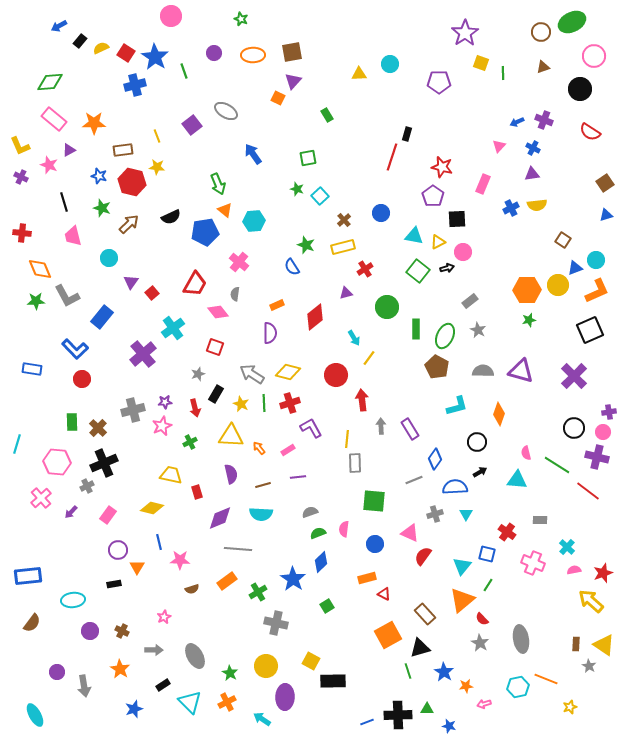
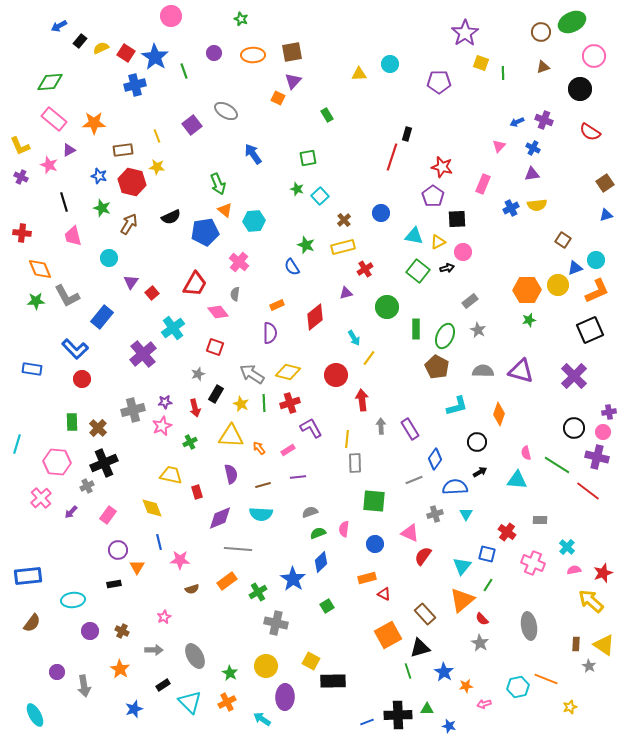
brown arrow at (129, 224): rotated 15 degrees counterclockwise
yellow diamond at (152, 508): rotated 55 degrees clockwise
gray ellipse at (521, 639): moved 8 px right, 13 px up
